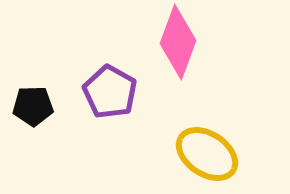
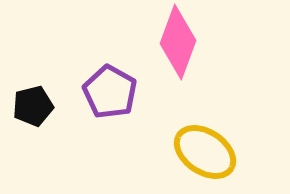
black pentagon: rotated 12 degrees counterclockwise
yellow ellipse: moved 2 px left, 2 px up
